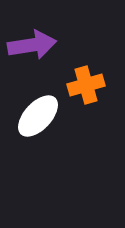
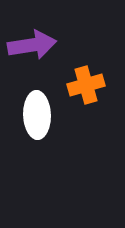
white ellipse: moved 1 px left, 1 px up; rotated 45 degrees counterclockwise
